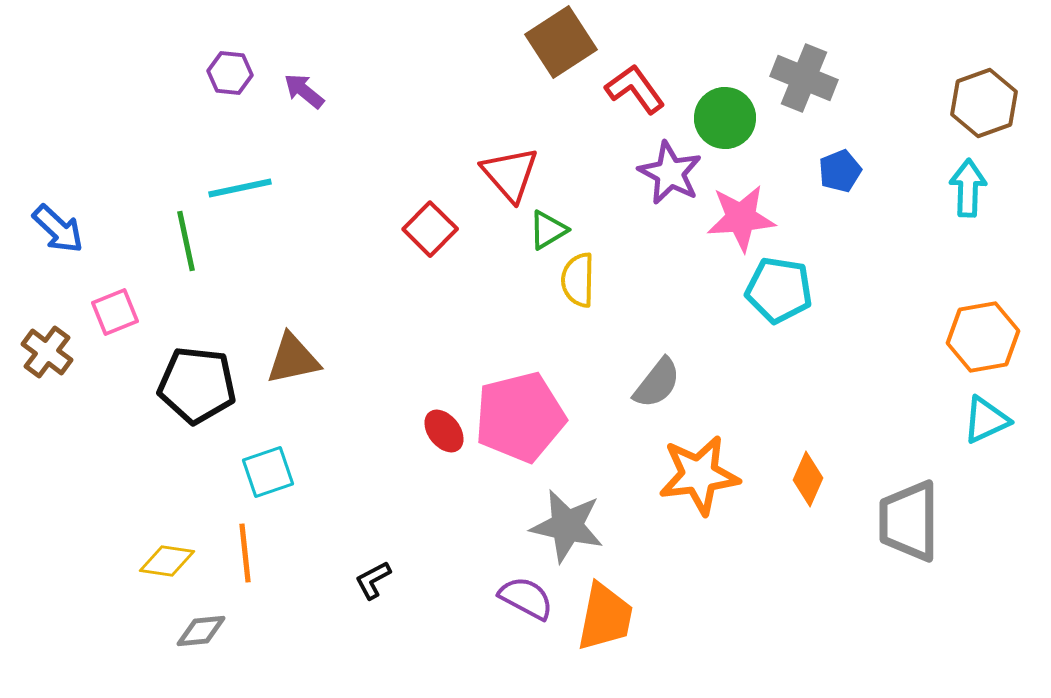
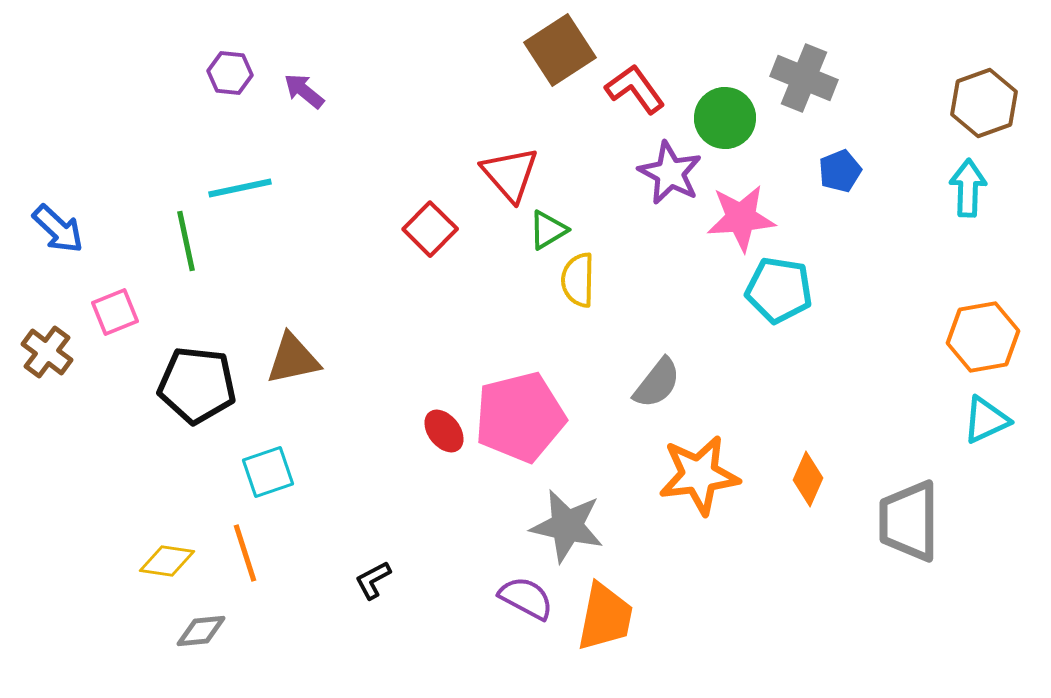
brown square: moved 1 px left, 8 px down
orange line: rotated 12 degrees counterclockwise
